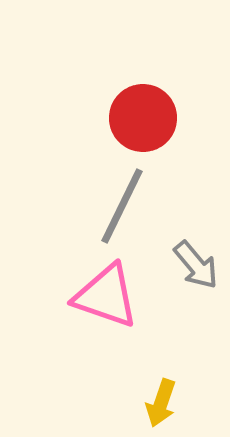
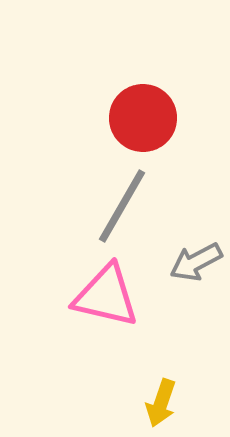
gray line: rotated 4 degrees clockwise
gray arrow: moved 3 px up; rotated 102 degrees clockwise
pink triangle: rotated 6 degrees counterclockwise
